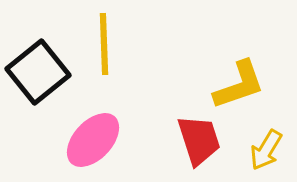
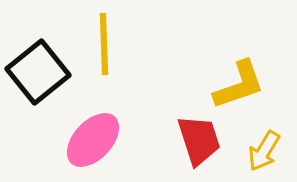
yellow arrow: moved 2 px left, 1 px down
